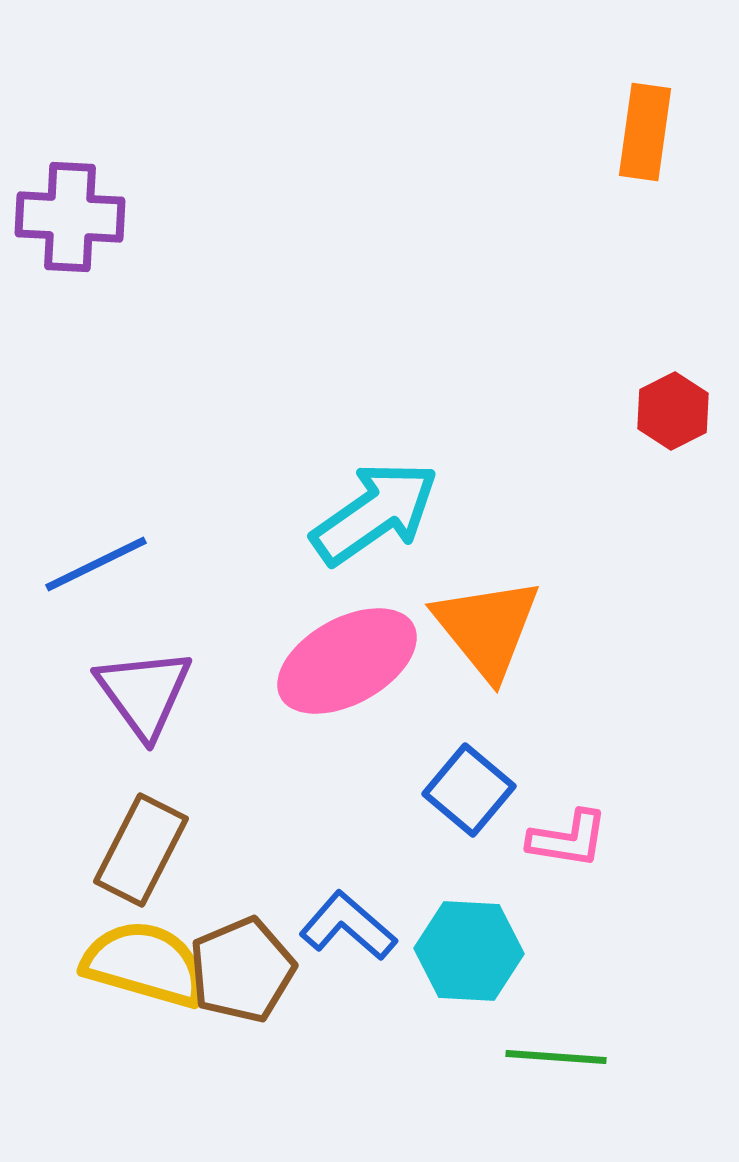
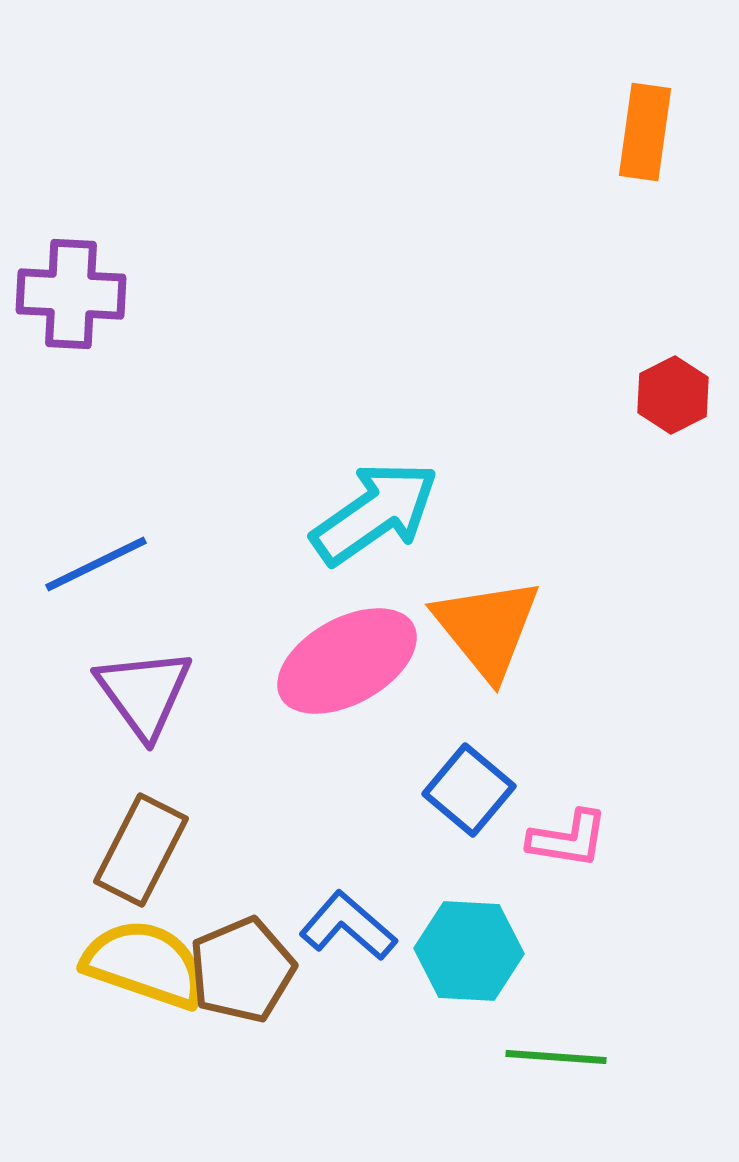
purple cross: moved 1 px right, 77 px down
red hexagon: moved 16 px up
yellow semicircle: rotated 3 degrees clockwise
